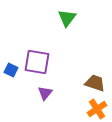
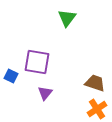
blue square: moved 6 px down
